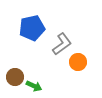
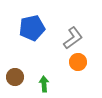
gray L-shape: moved 11 px right, 6 px up
green arrow: moved 10 px right, 2 px up; rotated 119 degrees counterclockwise
